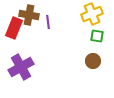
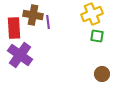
brown cross: moved 4 px right
red rectangle: rotated 25 degrees counterclockwise
brown circle: moved 9 px right, 13 px down
purple cross: moved 1 px left, 12 px up; rotated 25 degrees counterclockwise
